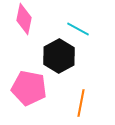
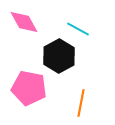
pink diamond: moved 3 px down; rotated 40 degrees counterclockwise
